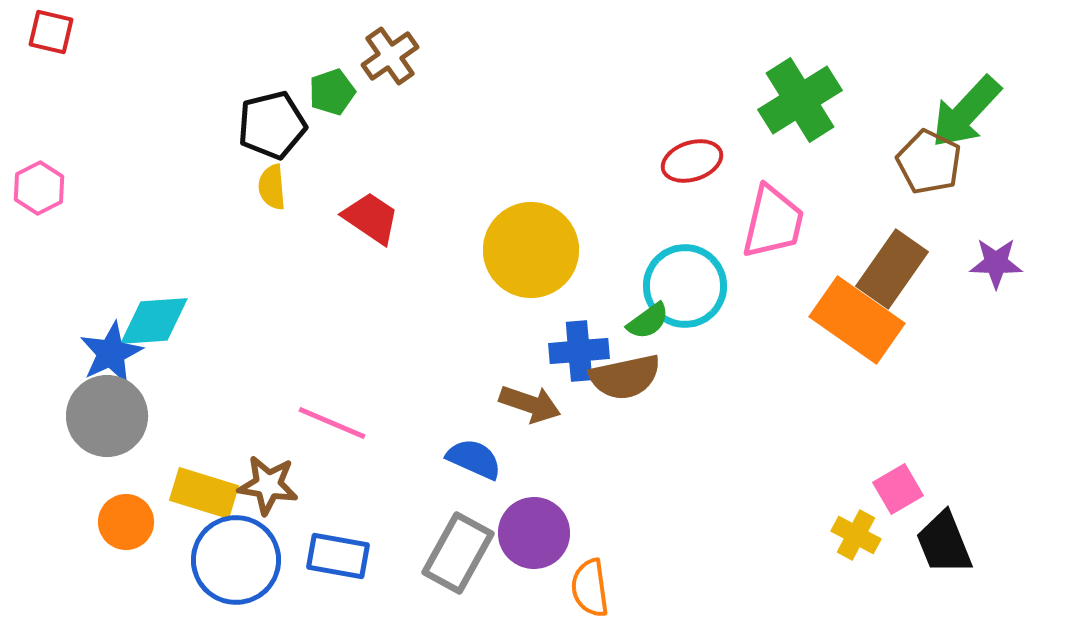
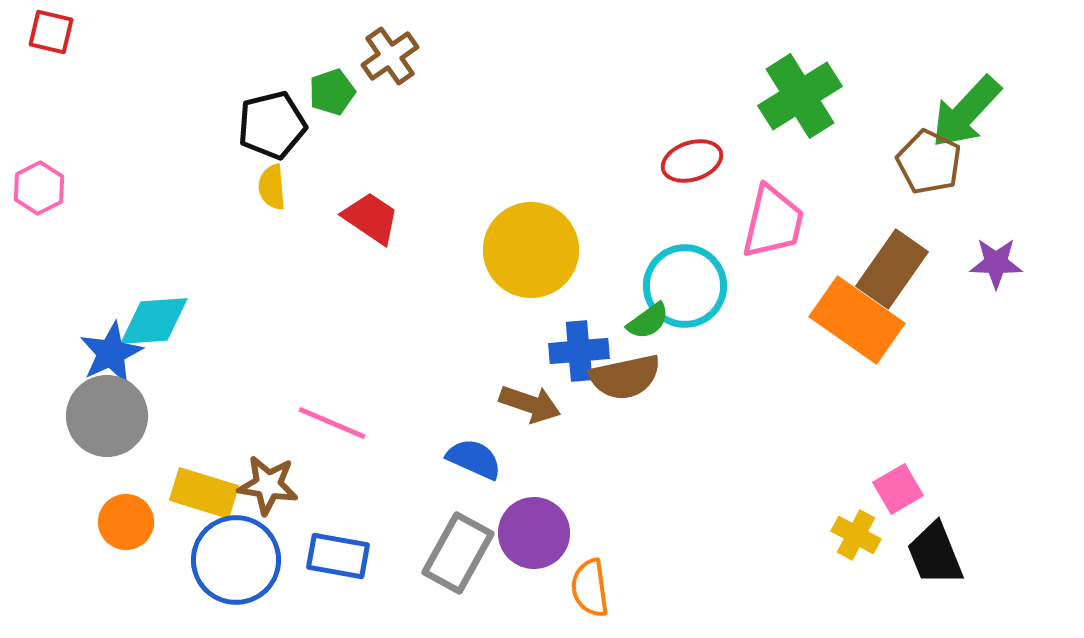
green cross: moved 4 px up
black trapezoid: moved 9 px left, 11 px down
